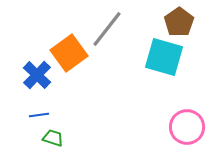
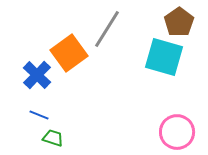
gray line: rotated 6 degrees counterclockwise
blue line: rotated 30 degrees clockwise
pink circle: moved 10 px left, 5 px down
